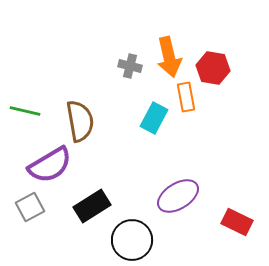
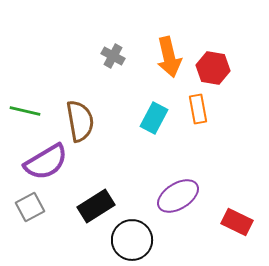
gray cross: moved 17 px left, 10 px up; rotated 15 degrees clockwise
orange rectangle: moved 12 px right, 12 px down
purple semicircle: moved 4 px left, 3 px up
black rectangle: moved 4 px right
